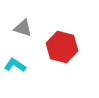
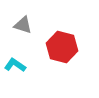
gray triangle: moved 3 px up
